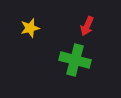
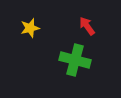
red arrow: rotated 120 degrees clockwise
